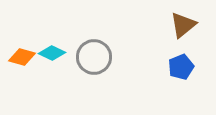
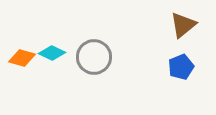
orange diamond: moved 1 px down
